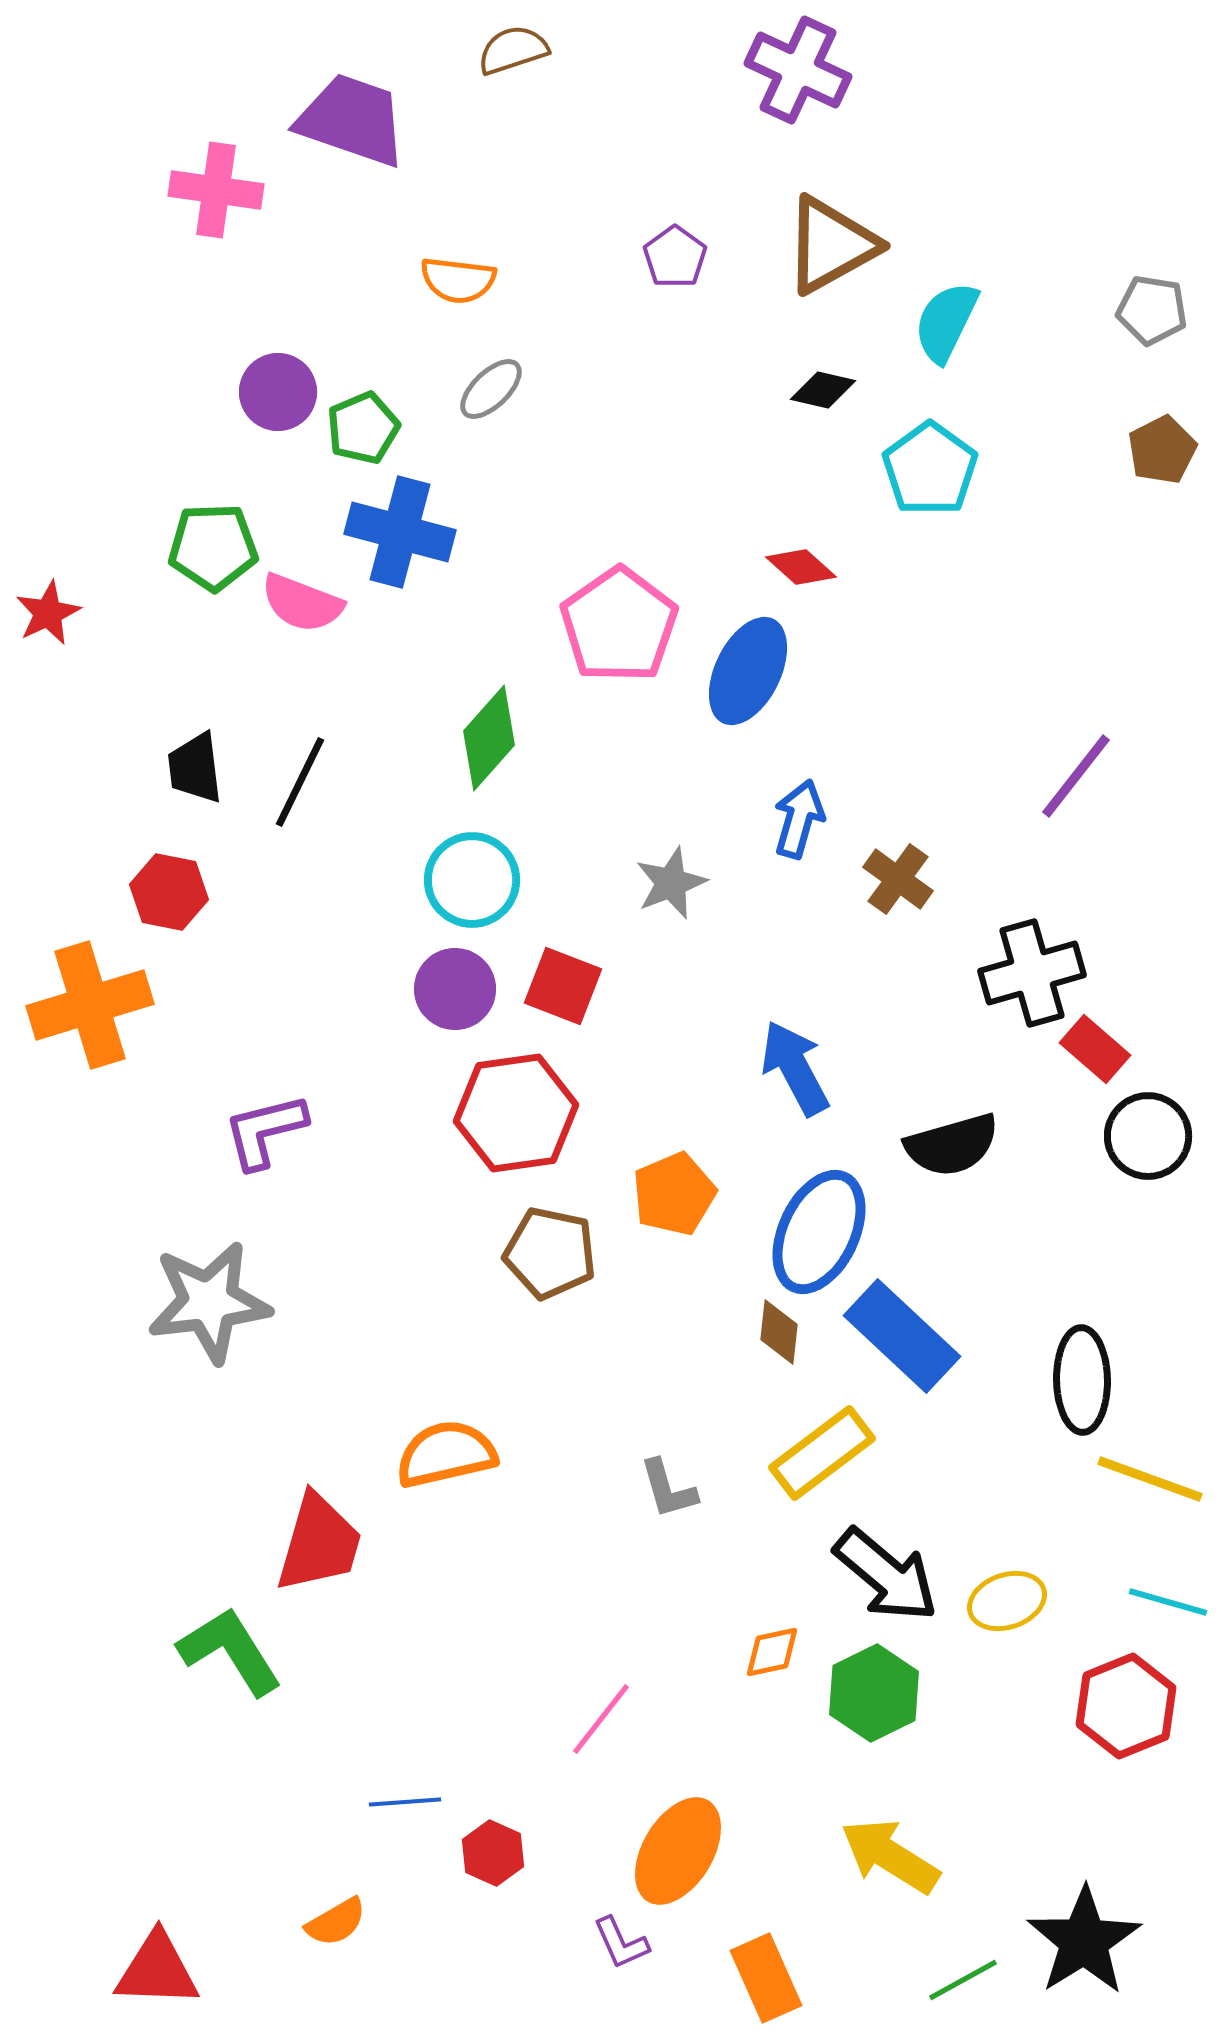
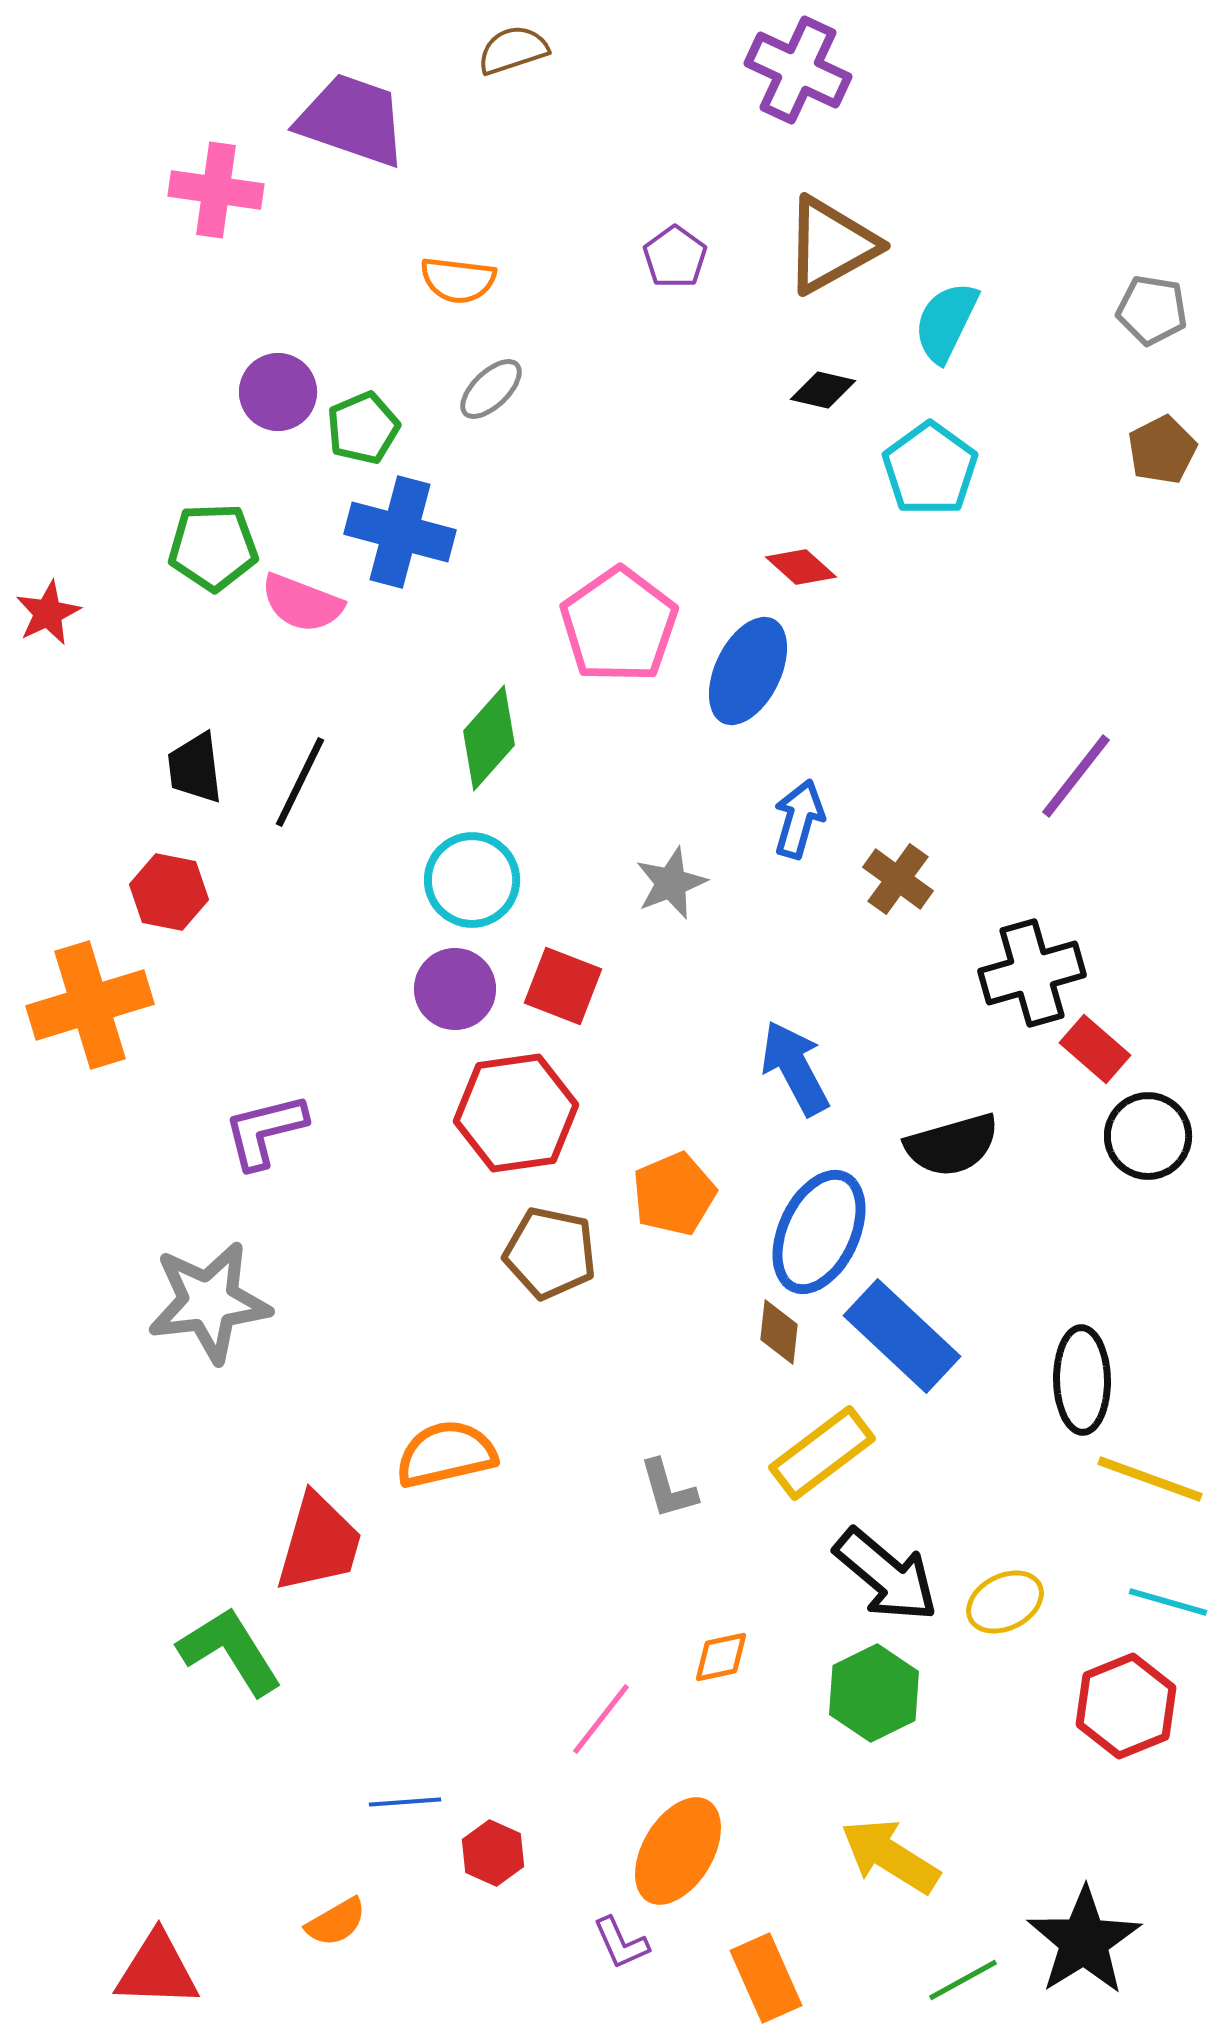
yellow ellipse at (1007, 1601): moved 2 px left, 1 px down; rotated 8 degrees counterclockwise
orange diamond at (772, 1652): moved 51 px left, 5 px down
